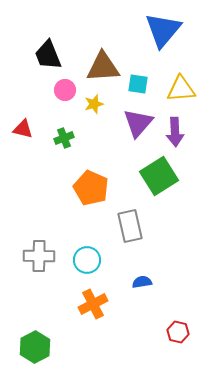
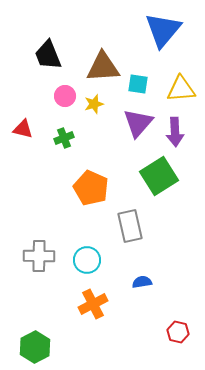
pink circle: moved 6 px down
